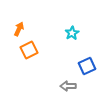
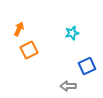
cyan star: rotated 16 degrees clockwise
